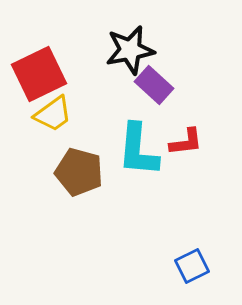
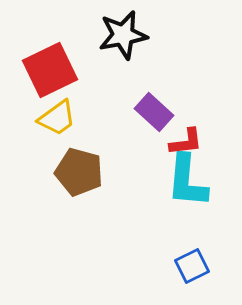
black star: moved 7 px left, 15 px up
red square: moved 11 px right, 4 px up
purple rectangle: moved 27 px down
yellow trapezoid: moved 4 px right, 4 px down
cyan L-shape: moved 49 px right, 31 px down
